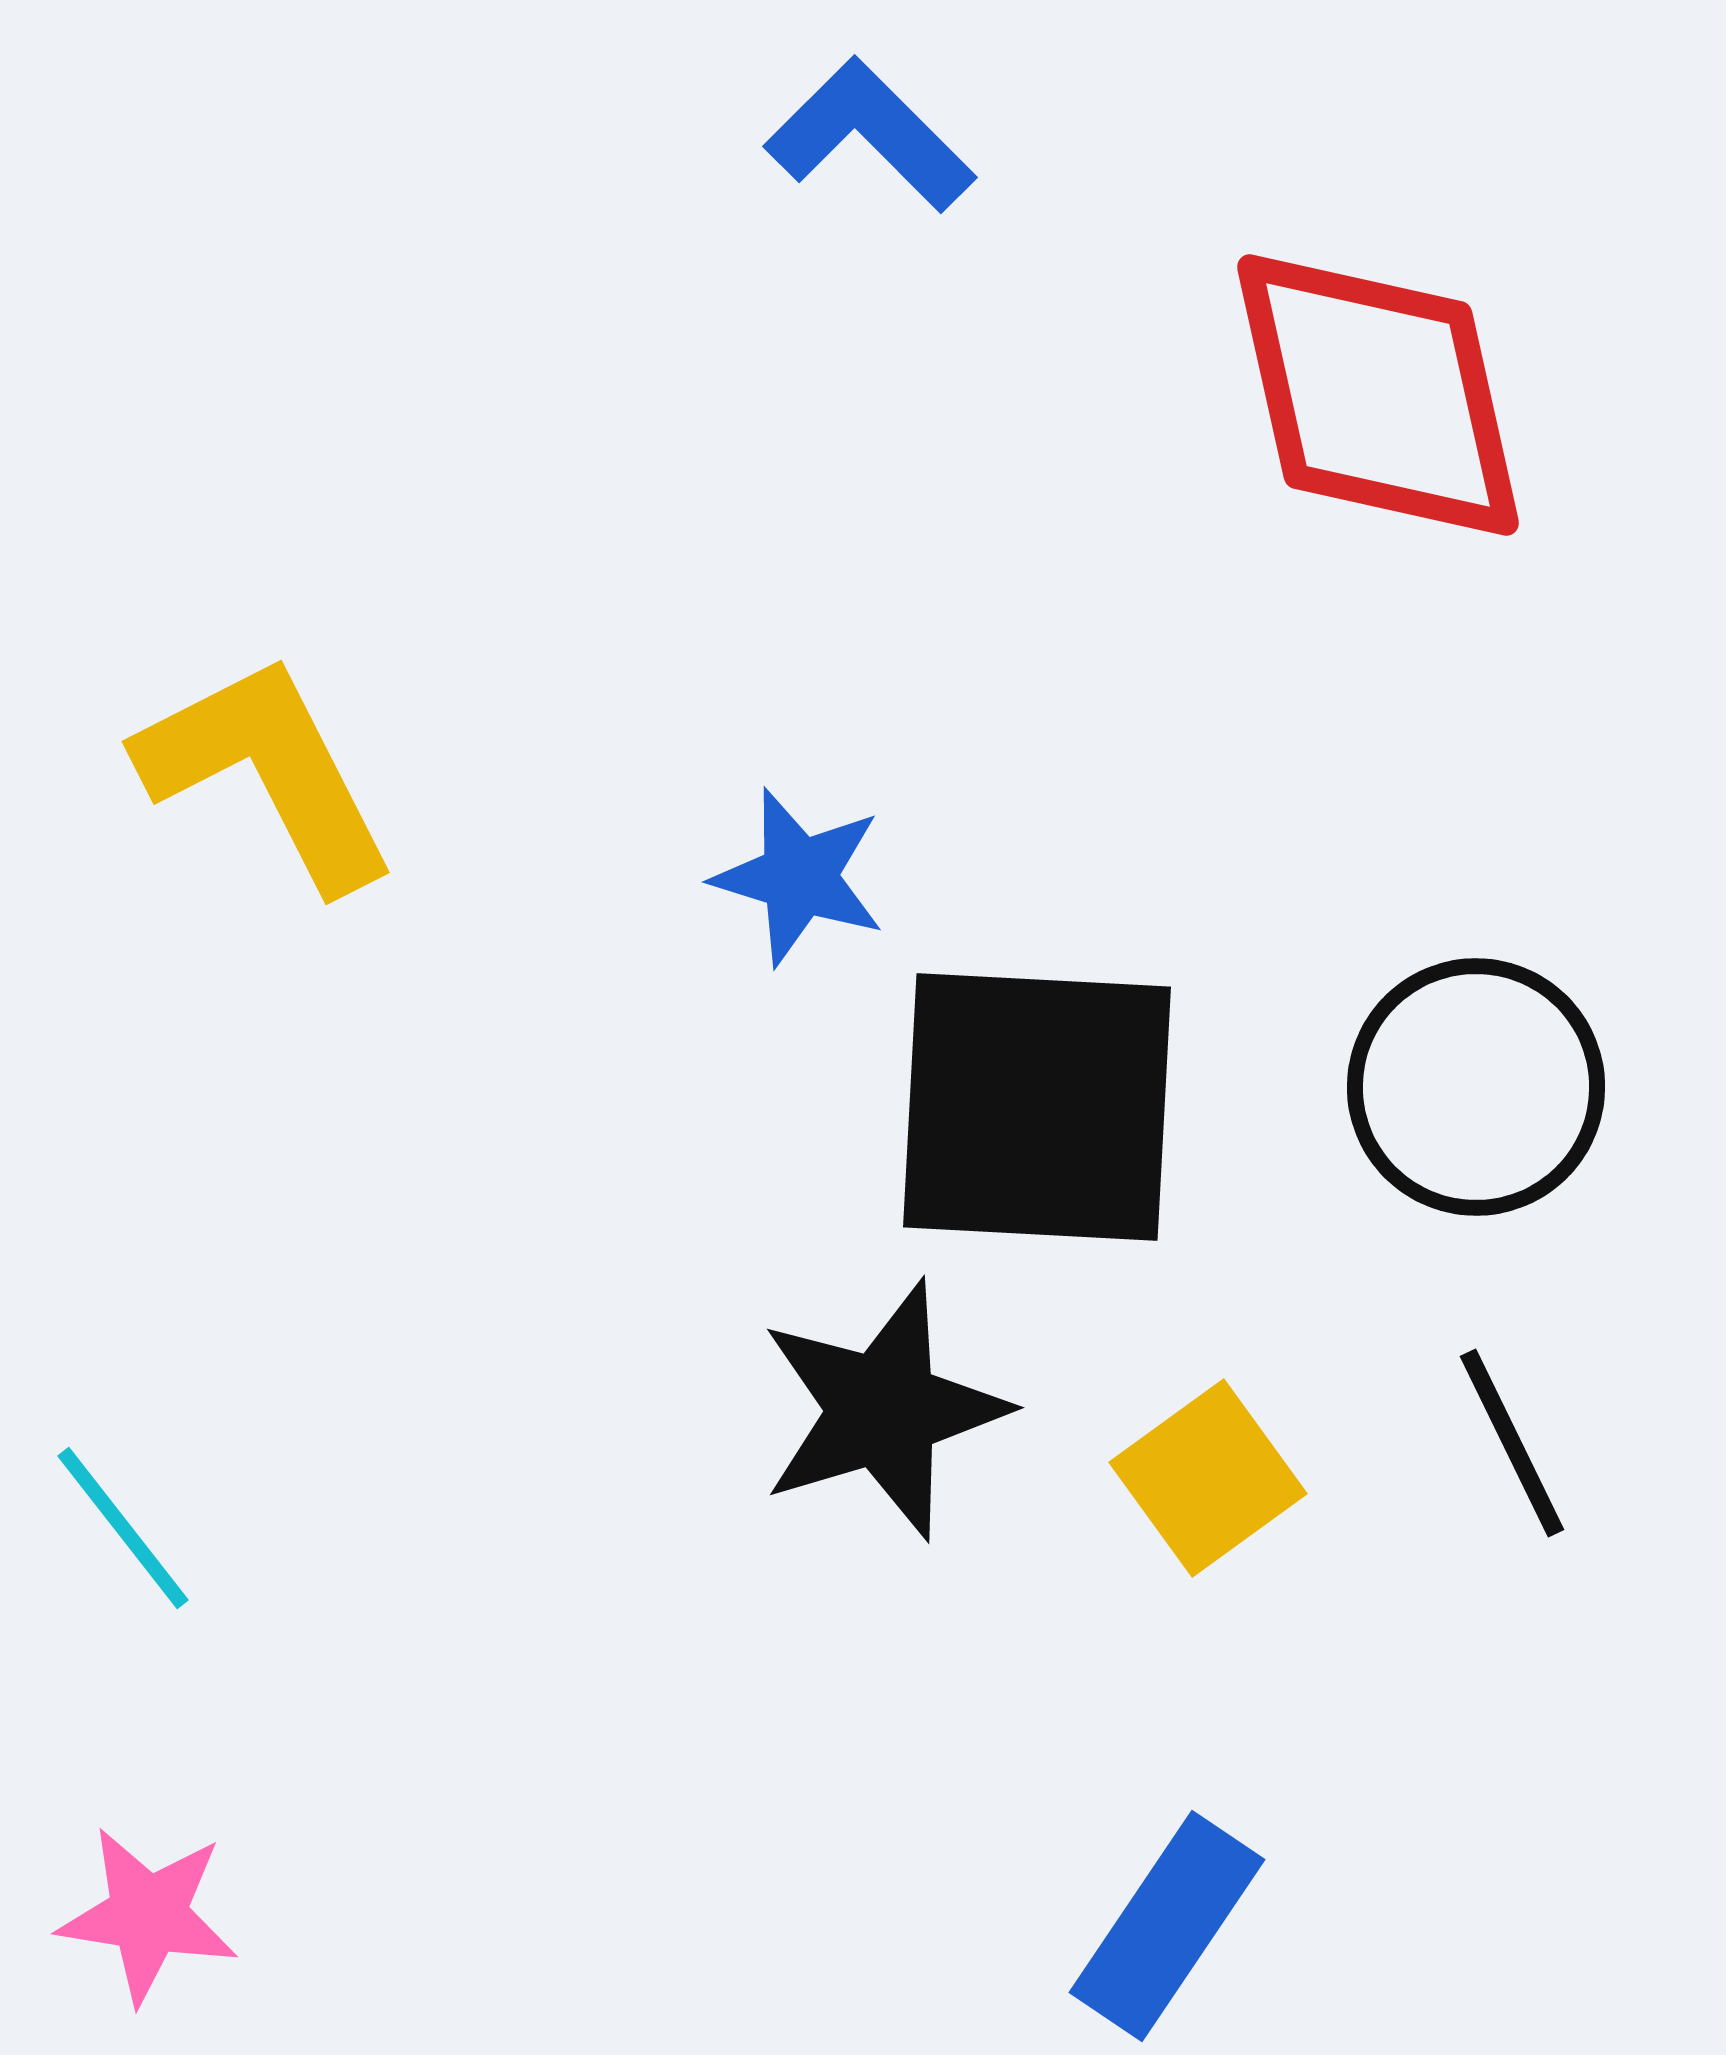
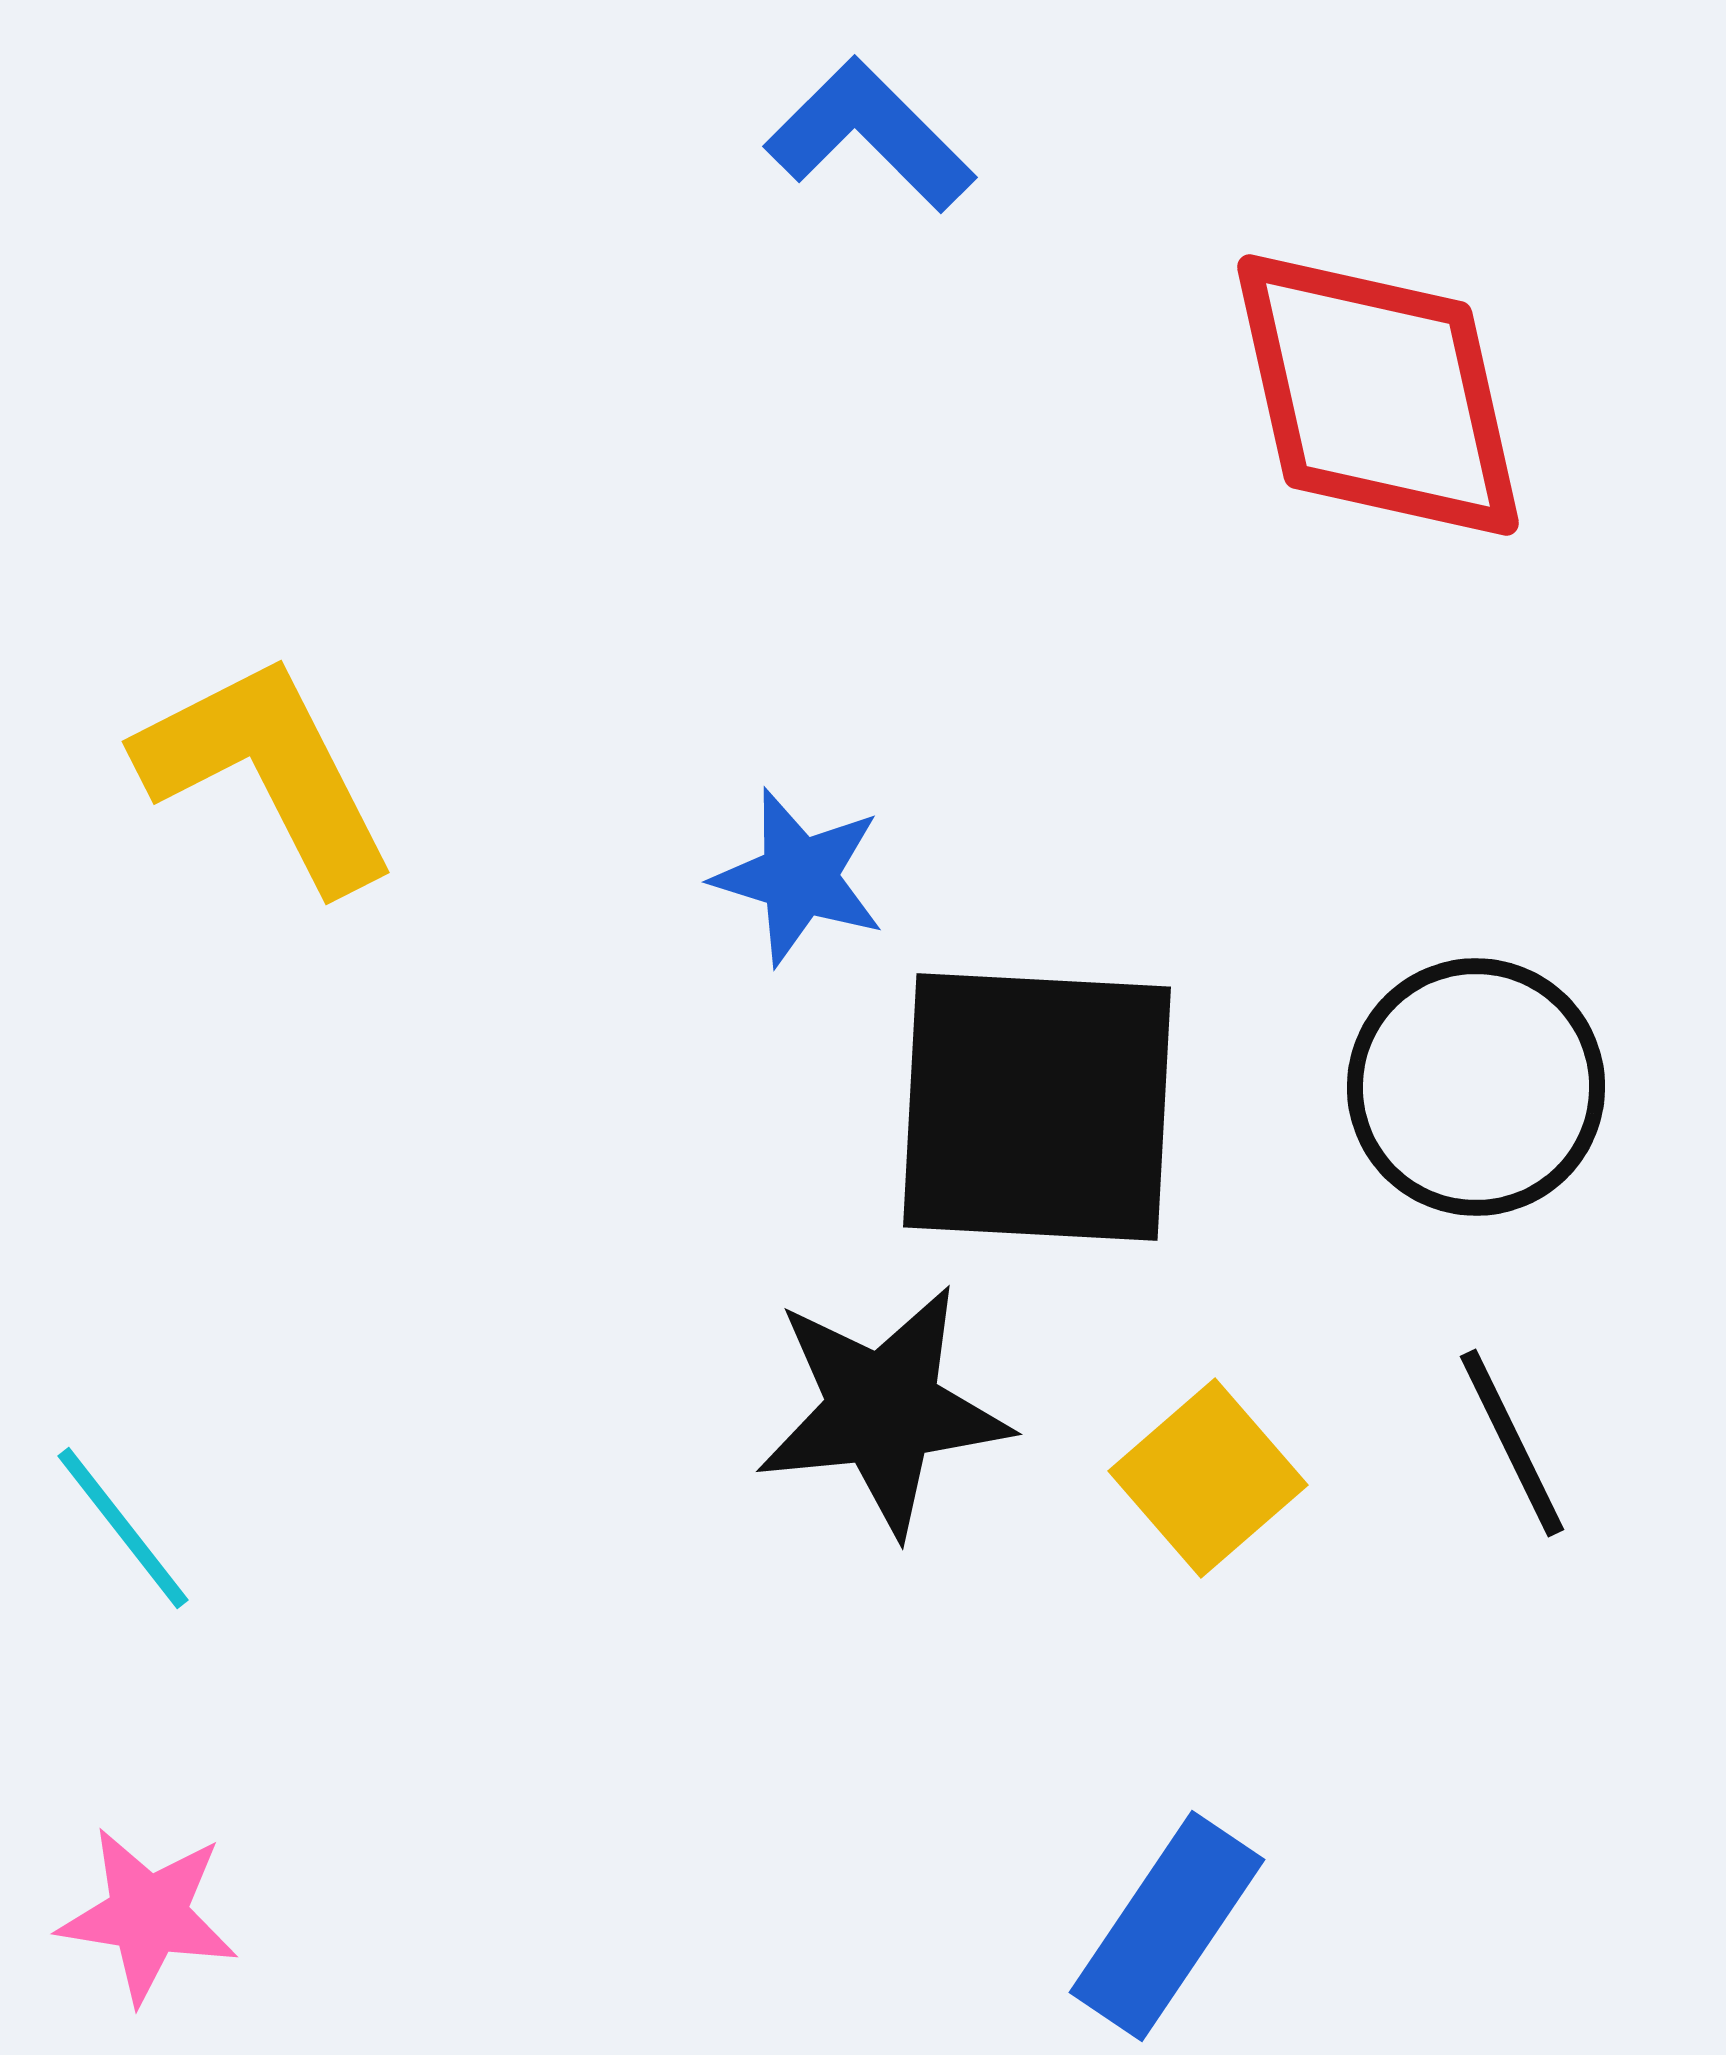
black star: rotated 11 degrees clockwise
yellow square: rotated 5 degrees counterclockwise
